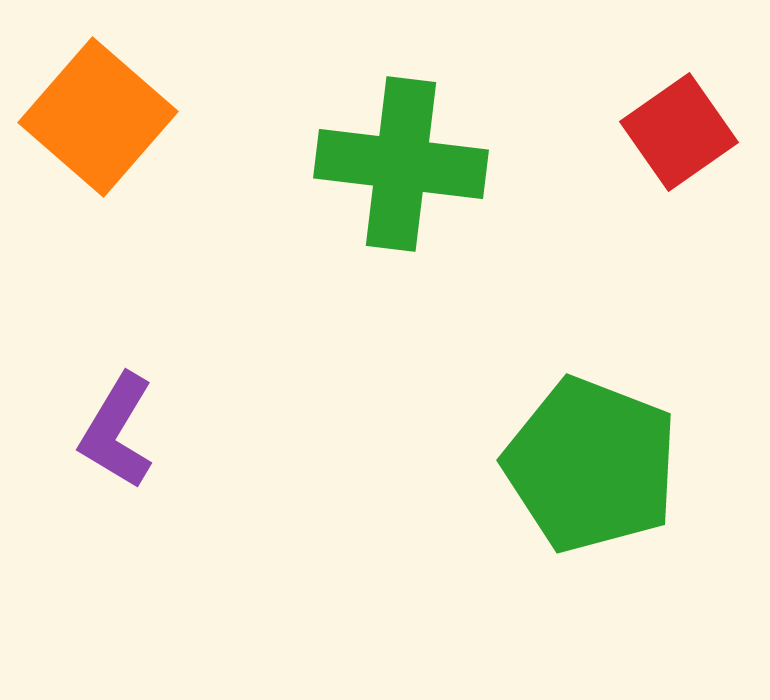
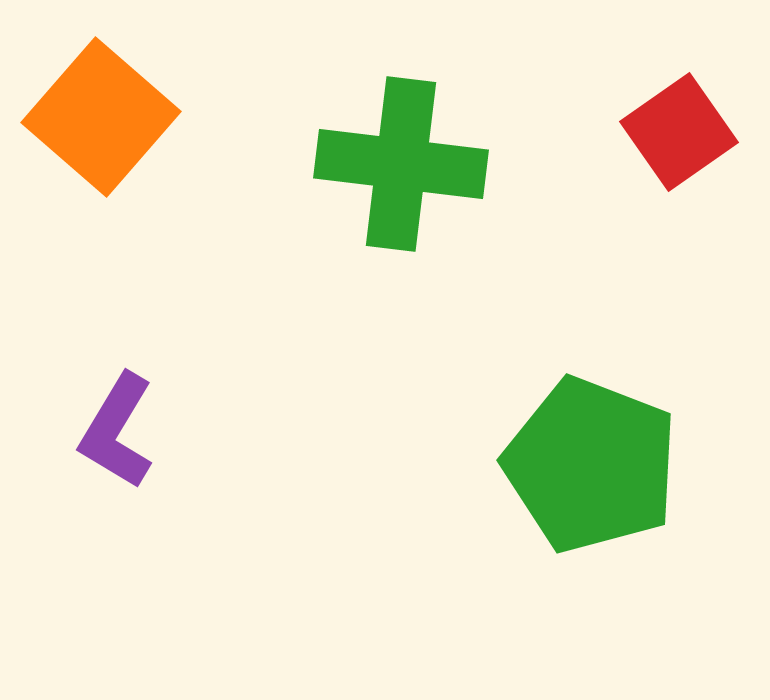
orange square: moved 3 px right
